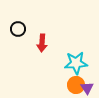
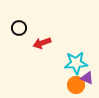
black circle: moved 1 px right, 1 px up
red arrow: rotated 66 degrees clockwise
purple triangle: moved 10 px up; rotated 32 degrees counterclockwise
